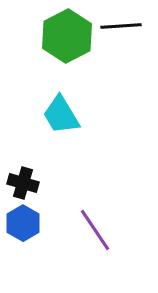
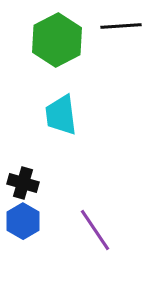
green hexagon: moved 10 px left, 4 px down
cyan trapezoid: rotated 24 degrees clockwise
blue hexagon: moved 2 px up
